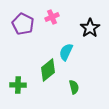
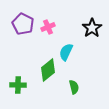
pink cross: moved 4 px left, 10 px down
black star: moved 2 px right
